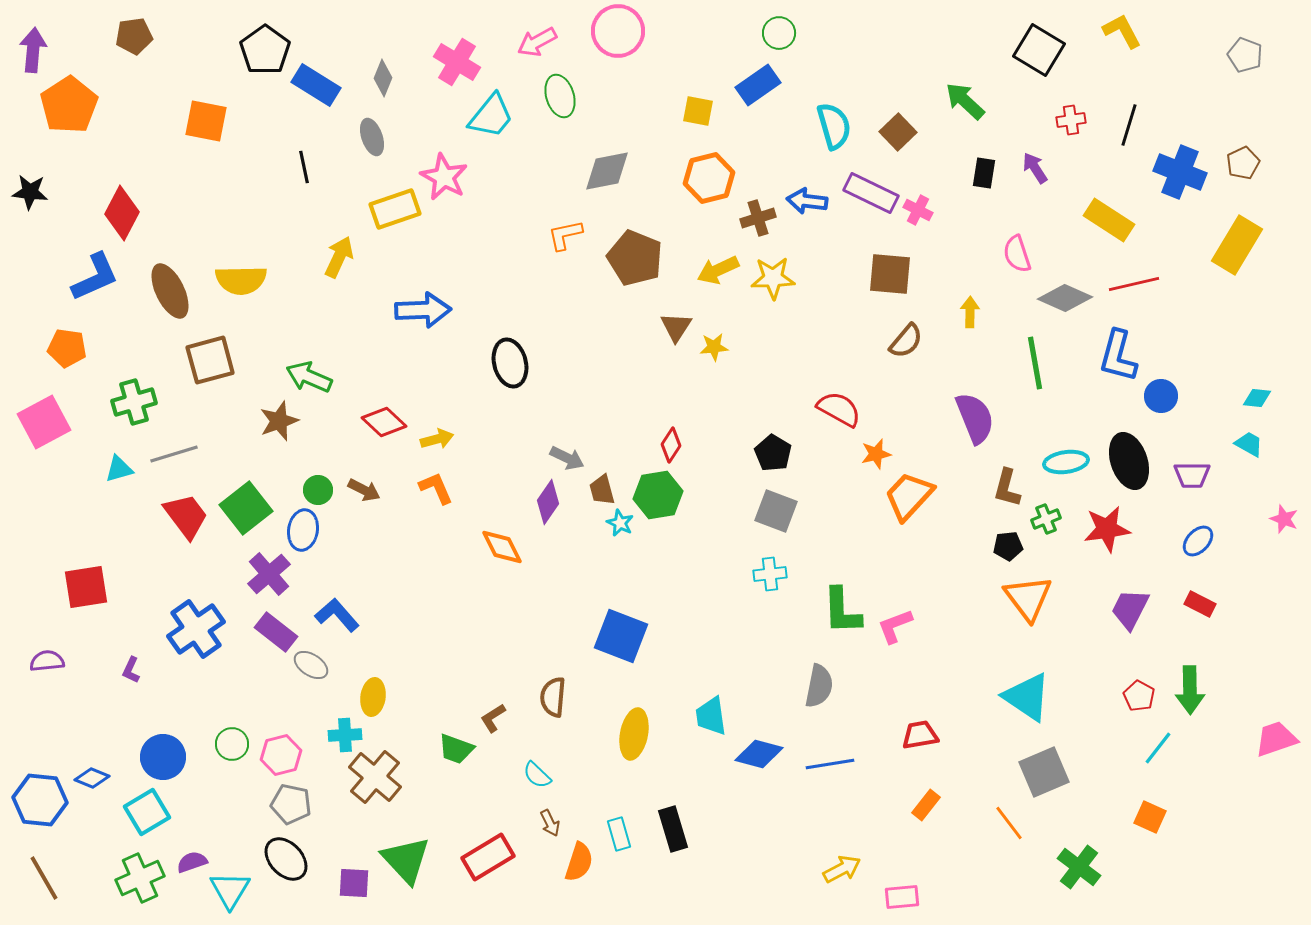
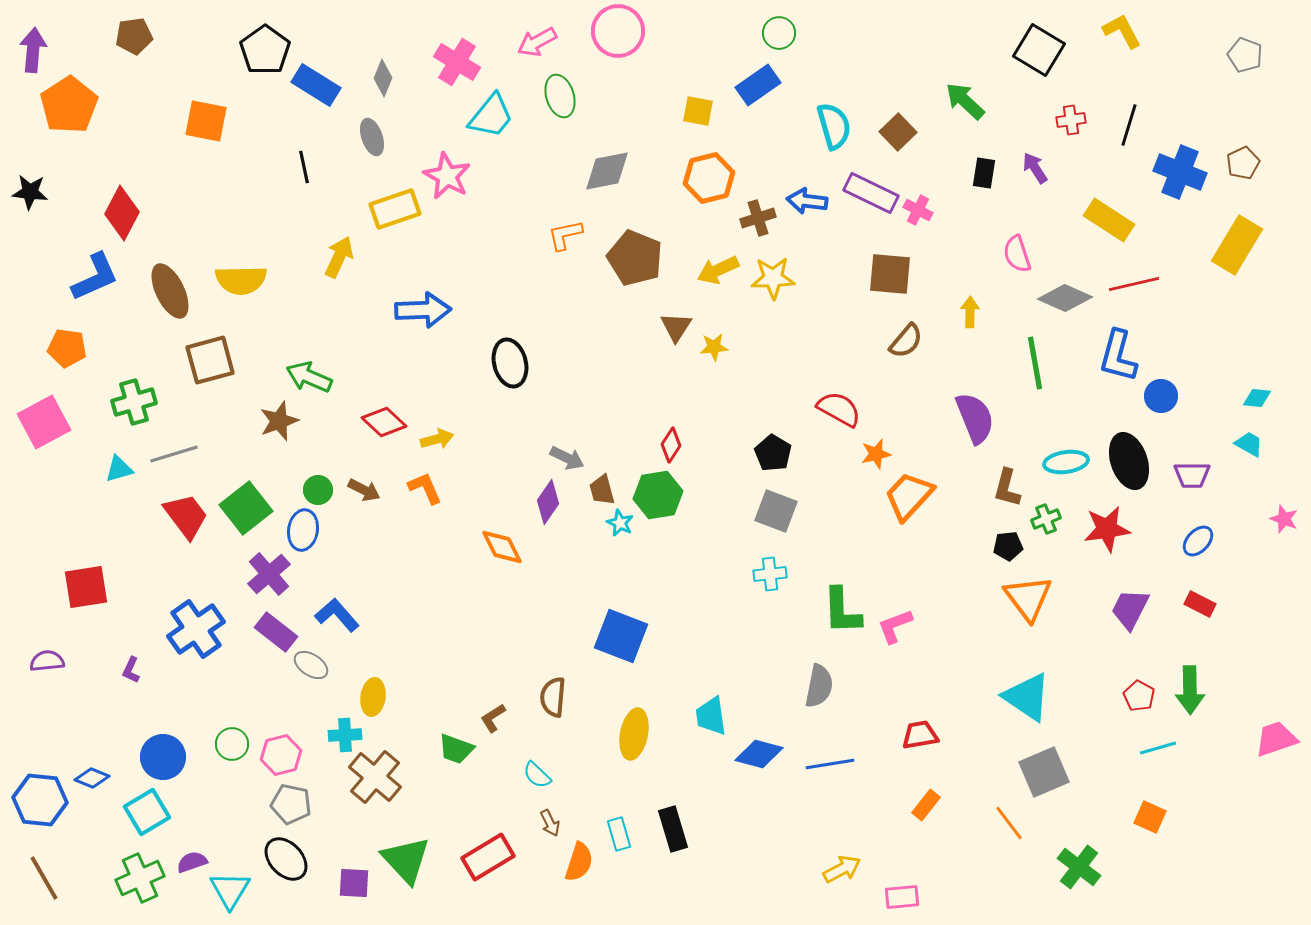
pink star at (444, 177): moved 3 px right, 1 px up
orange L-shape at (436, 488): moved 11 px left
cyan line at (1158, 748): rotated 36 degrees clockwise
